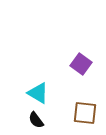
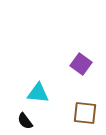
cyan triangle: rotated 25 degrees counterclockwise
black semicircle: moved 11 px left, 1 px down
